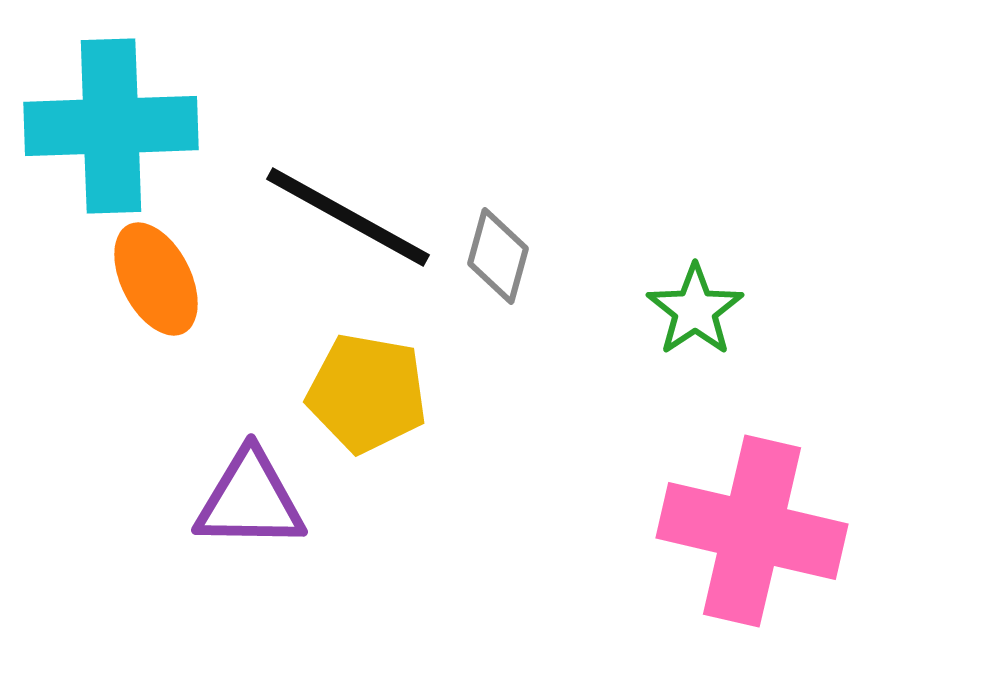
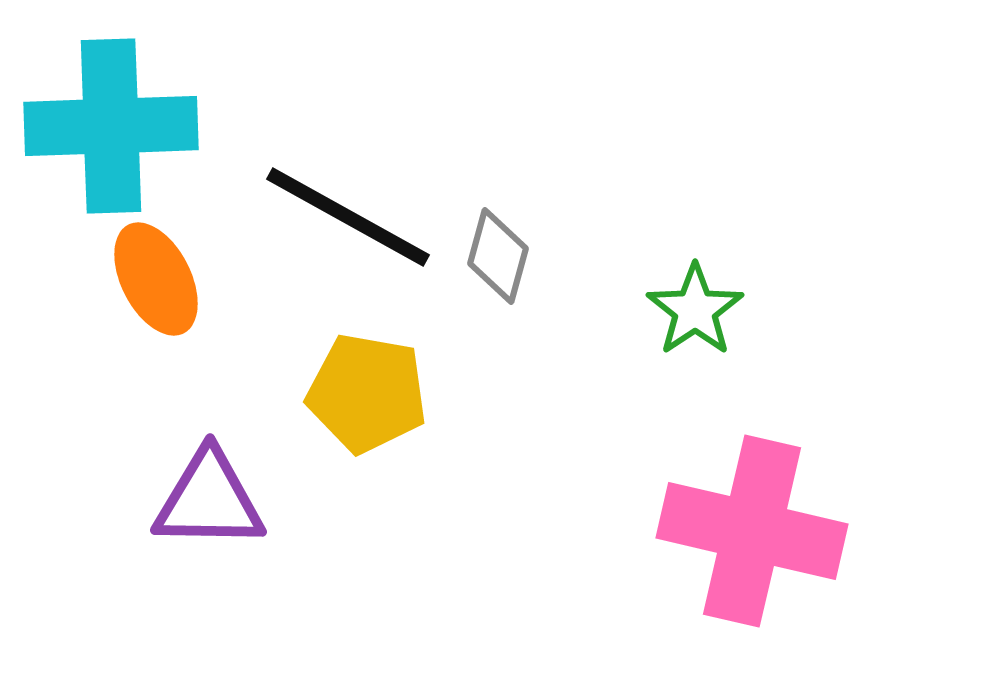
purple triangle: moved 41 px left
